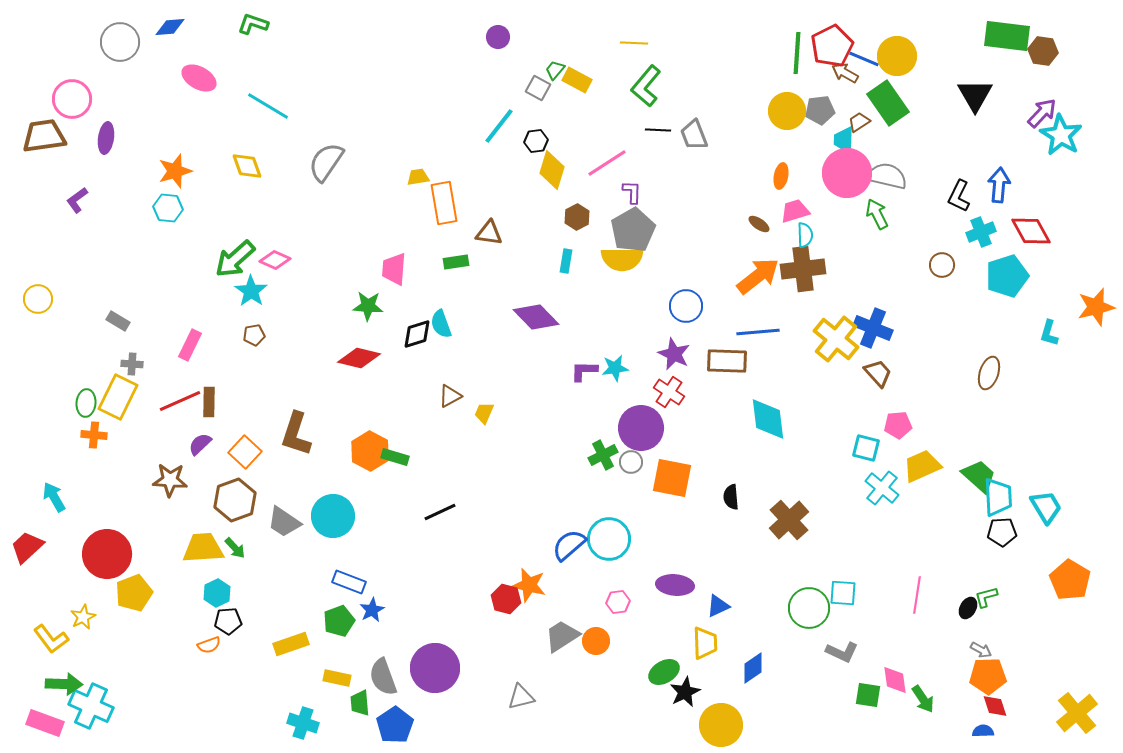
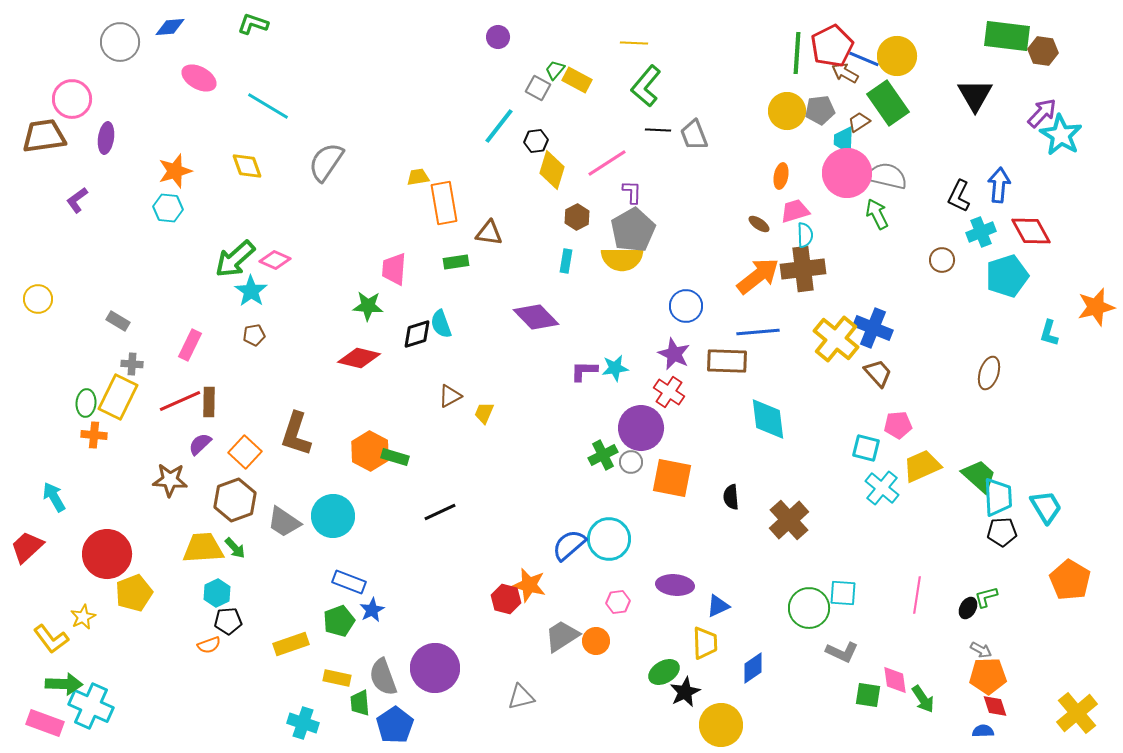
brown circle at (942, 265): moved 5 px up
